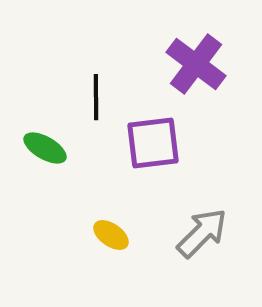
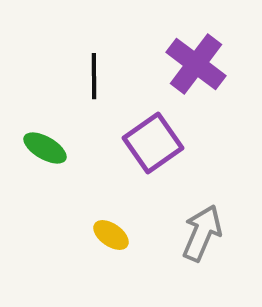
black line: moved 2 px left, 21 px up
purple square: rotated 28 degrees counterclockwise
gray arrow: rotated 22 degrees counterclockwise
